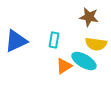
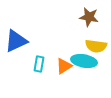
cyan rectangle: moved 15 px left, 24 px down
yellow semicircle: moved 2 px down
cyan ellipse: rotated 20 degrees counterclockwise
